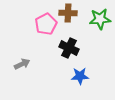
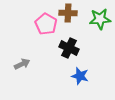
pink pentagon: rotated 15 degrees counterclockwise
blue star: rotated 18 degrees clockwise
